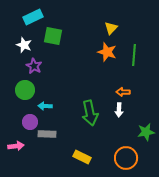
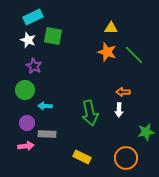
yellow triangle: rotated 48 degrees clockwise
white star: moved 4 px right, 5 px up
green line: rotated 50 degrees counterclockwise
purple circle: moved 3 px left, 1 px down
pink arrow: moved 10 px right
